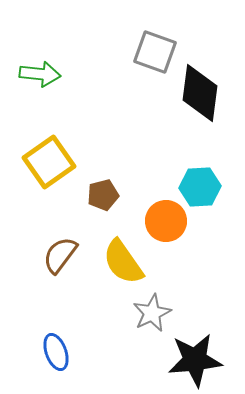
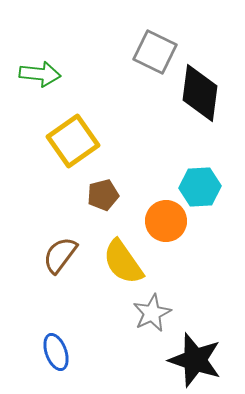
gray square: rotated 6 degrees clockwise
yellow square: moved 24 px right, 21 px up
black star: rotated 24 degrees clockwise
